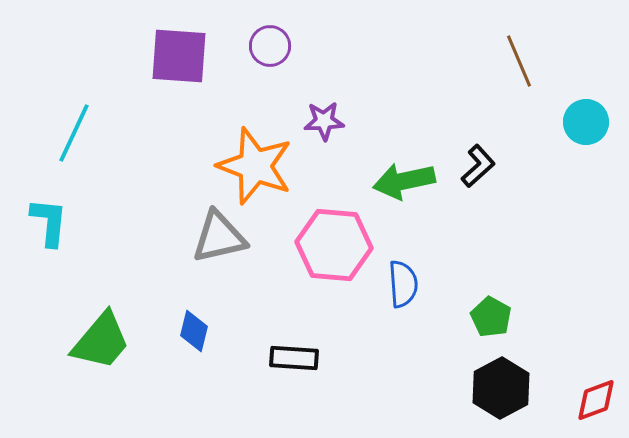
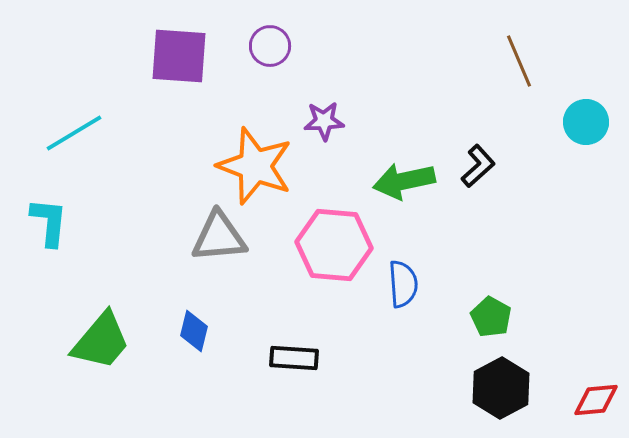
cyan line: rotated 34 degrees clockwise
gray triangle: rotated 8 degrees clockwise
red diamond: rotated 15 degrees clockwise
